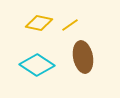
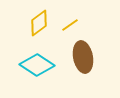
yellow diamond: rotated 48 degrees counterclockwise
